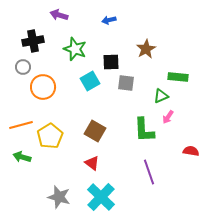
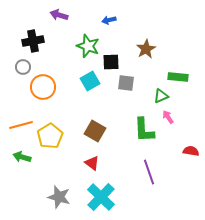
green star: moved 13 px right, 3 px up
pink arrow: rotated 112 degrees clockwise
